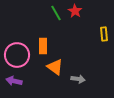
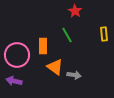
green line: moved 11 px right, 22 px down
gray arrow: moved 4 px left, 4 px up
